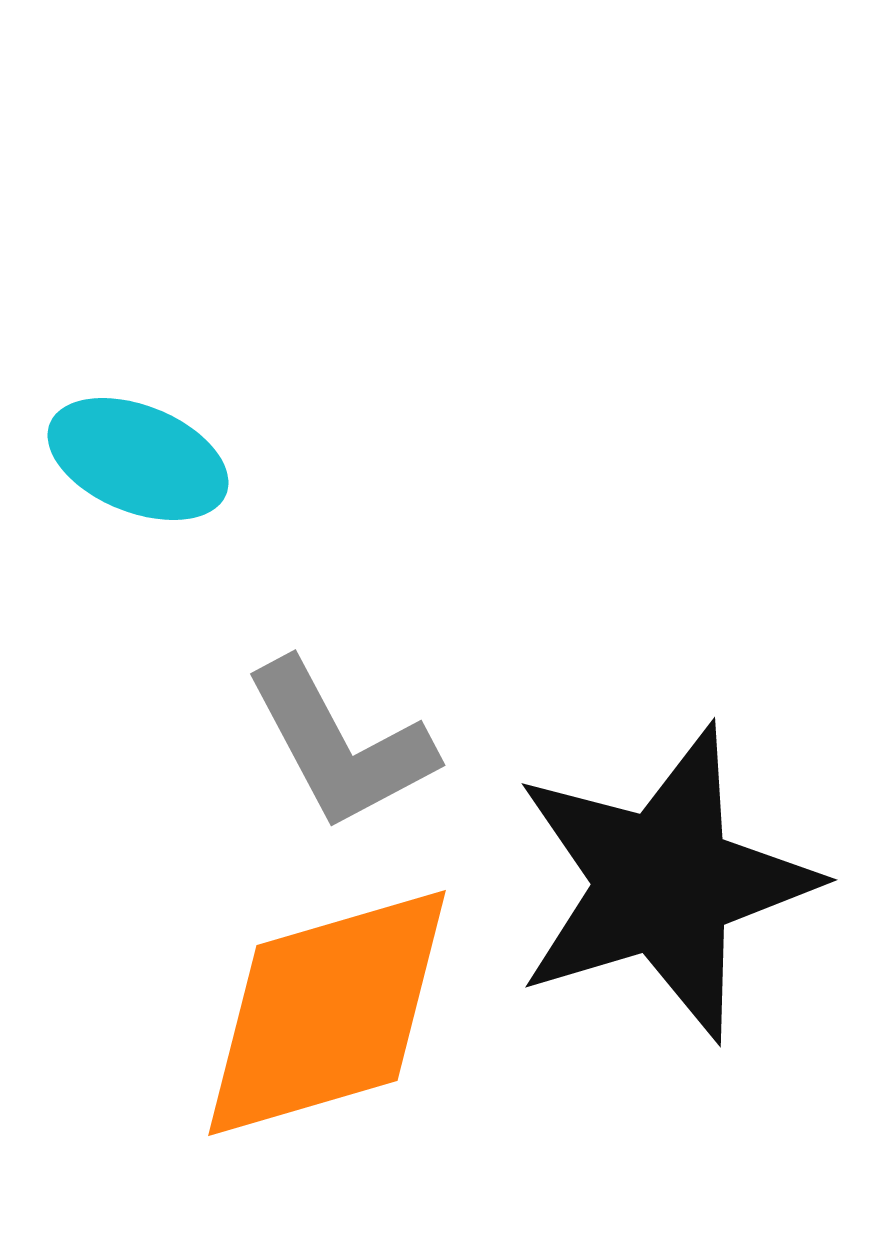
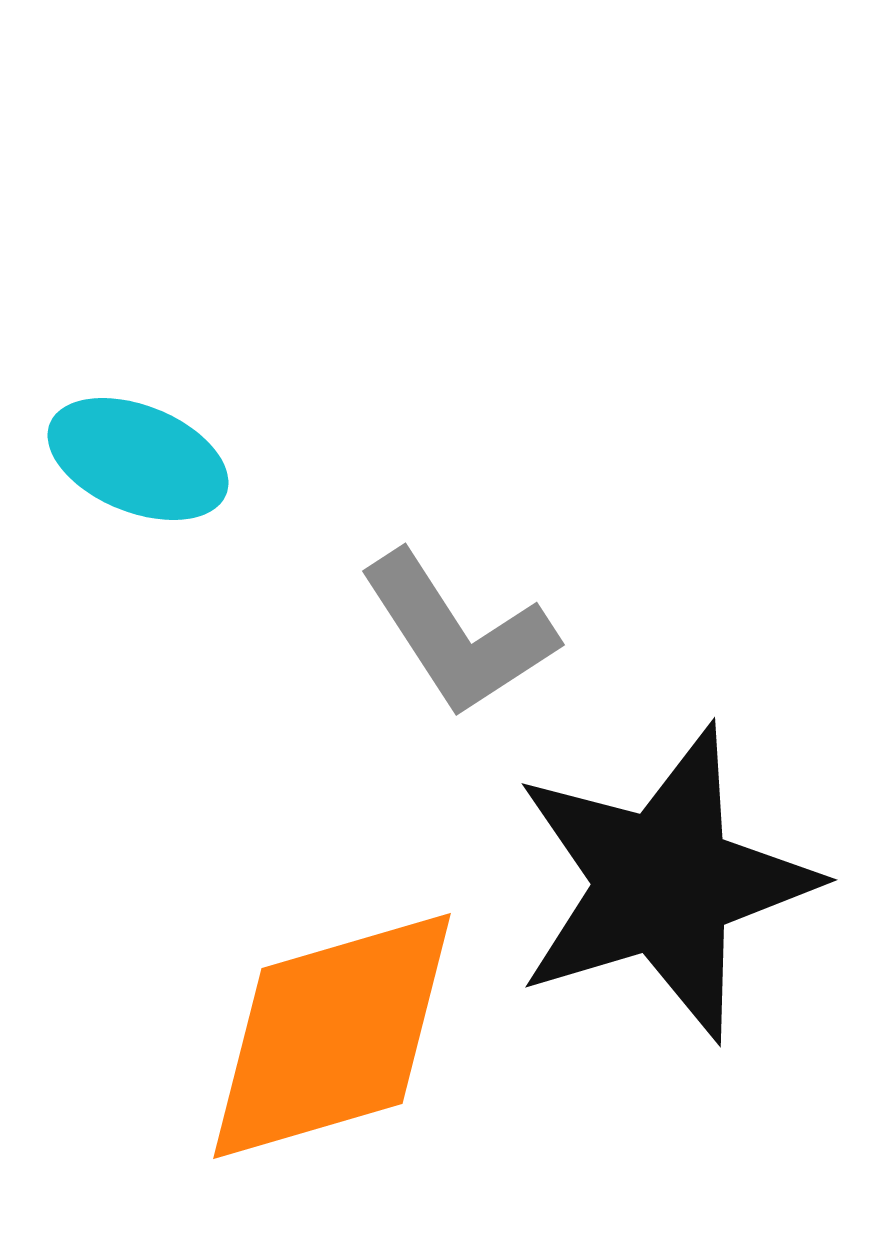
gray L-shape: moved 118 px right, 111 px up; rotated 5 degrees counterclockwise
orange diamond: moved 5 px right, 23 px down
